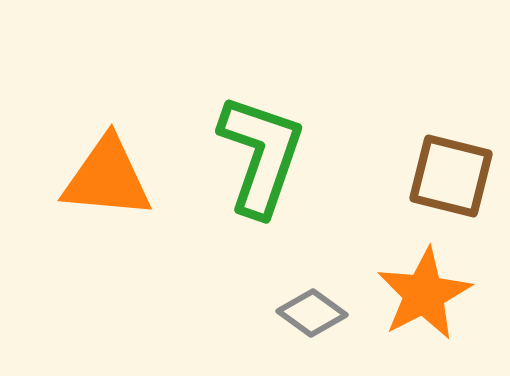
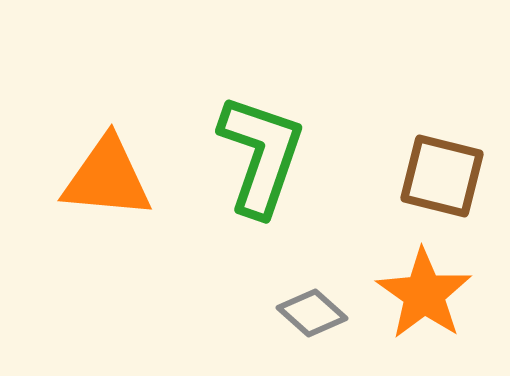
brown square: moved 9 px left
orange star: rotated 10 degrees counterclockwise
gray diamond: rotated 6 degrees clockwise
